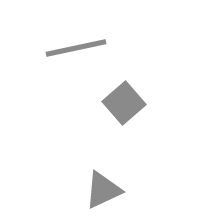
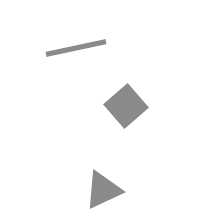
gray square: moved 2 px right, 3 px down
